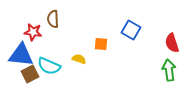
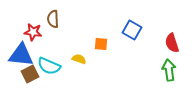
blue square: moved 1 px right
